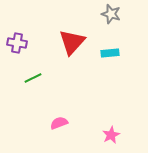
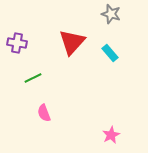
cyan rectangle: rotated 54 degrees clockwise
pink semicircle: moved 15 px left, 10 px up; rotated 90 degrees counterclockwise
